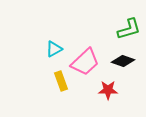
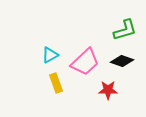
green L-shape: moved 4 px left, 1 px down
cyan triangle: moved 4 px left, 6 px down
black diamond: moved 1 px left
yellow rectangle: moved 5 px left, 2 px down
